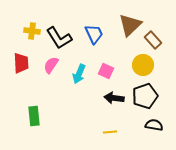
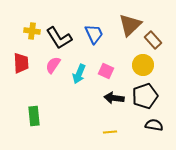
pink semicircle: moved 2 px right
